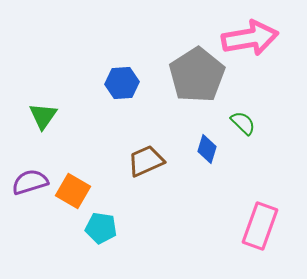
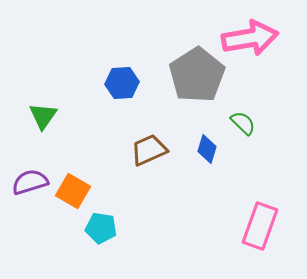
brown trapezoid: moved 3 px right, 11 px up
